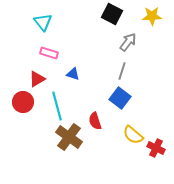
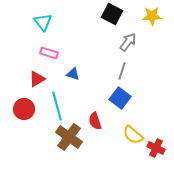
red circle: moved 1 px right, 7 px down
